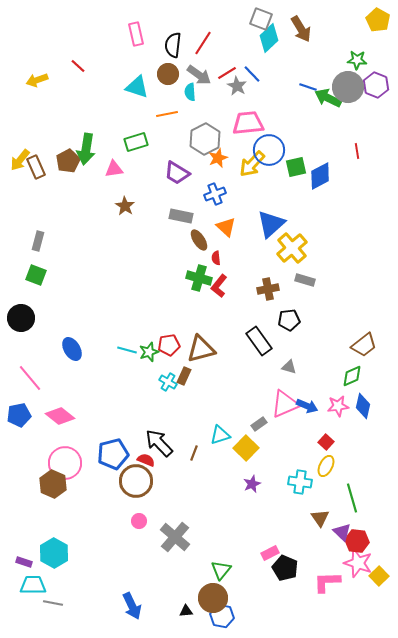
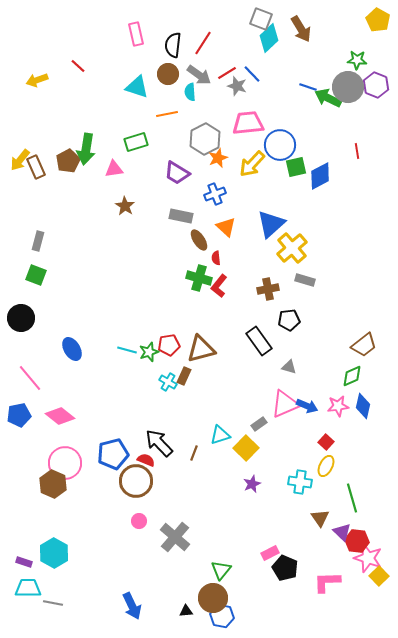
gray star at (237, 86): rotated 12 degrees counterclockwise
blue circle at (269, 150): moved 11 px right, 5 px up
pink star at (358, 563): moved 10 px right, 5 px up
cyan trapezoid at (33, 585): moved 5 px left, 3 px down
